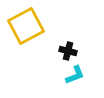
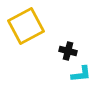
cyan L-shape: moved 6 px right, 1 px up; rotated 15 degrees clockwise
